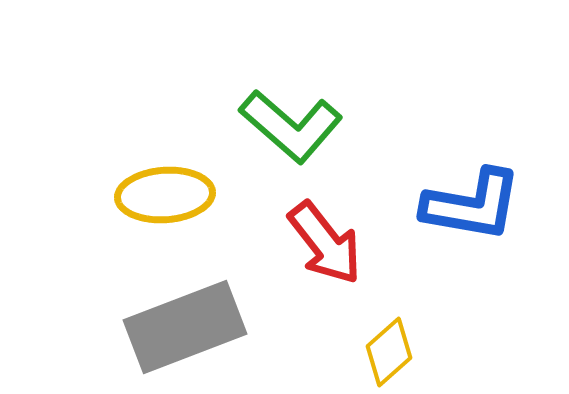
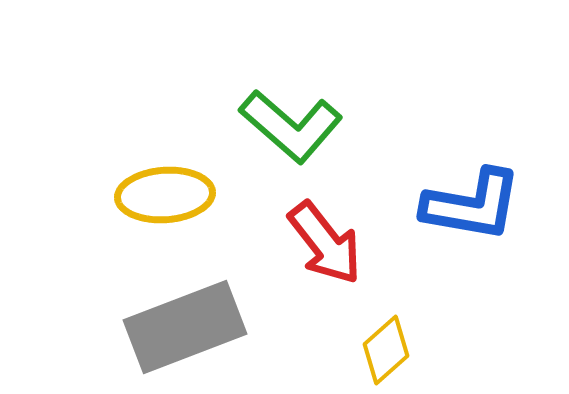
yellow diamond: moved 3 px left, 2 px up
